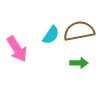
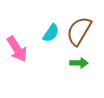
brown semicircle: rotated 48 degrees counterclockwise
cyan semicircle: moved 2 px up
